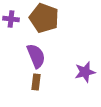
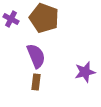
purple cross: rotated 21 degrees clockwise
